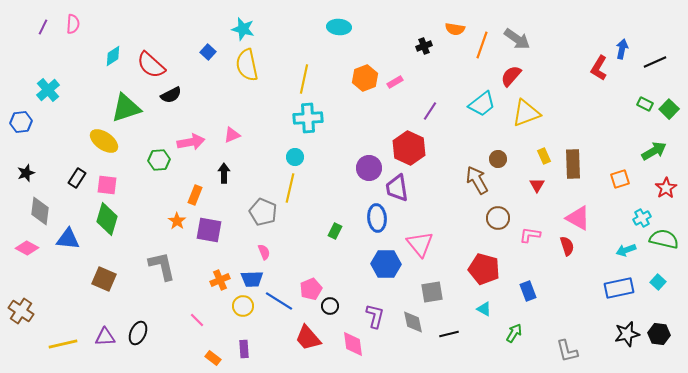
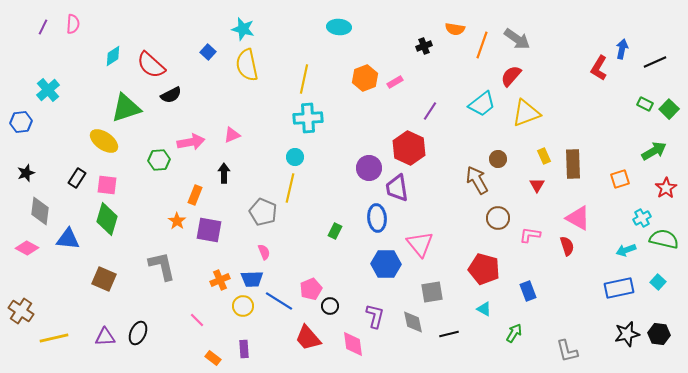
yellow line at (63, 344): moved 9 px left, 6 px up
